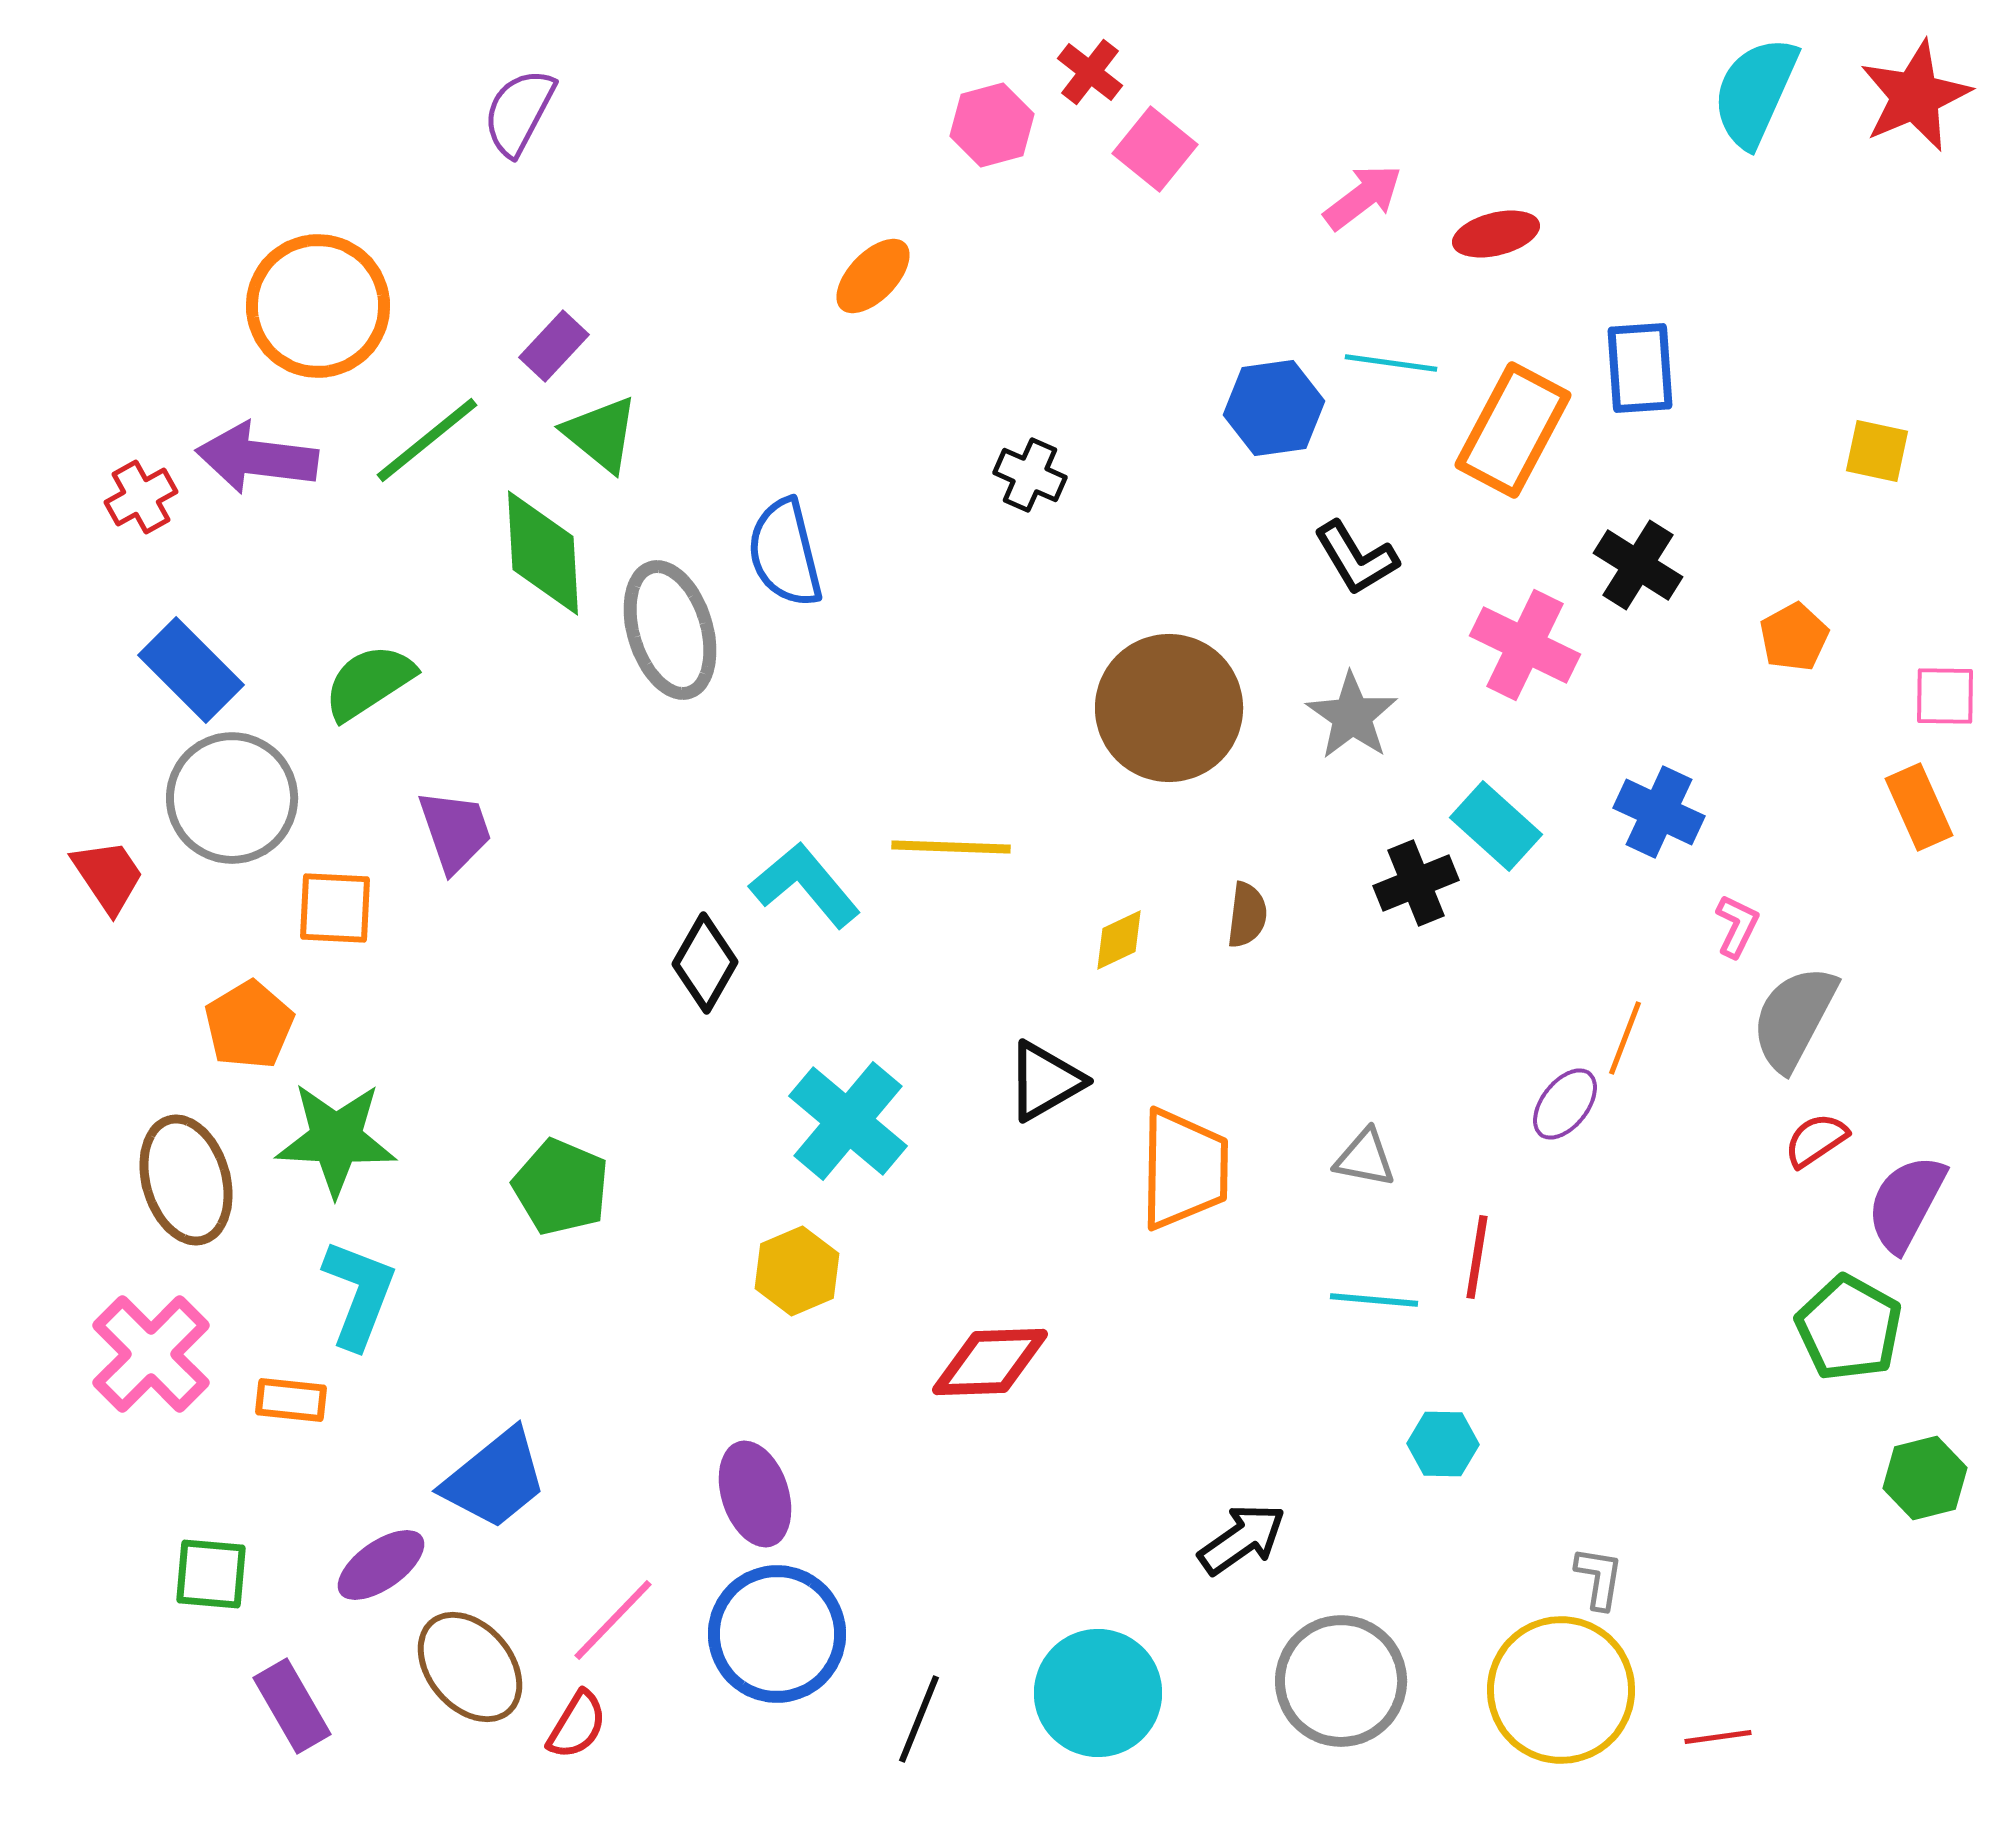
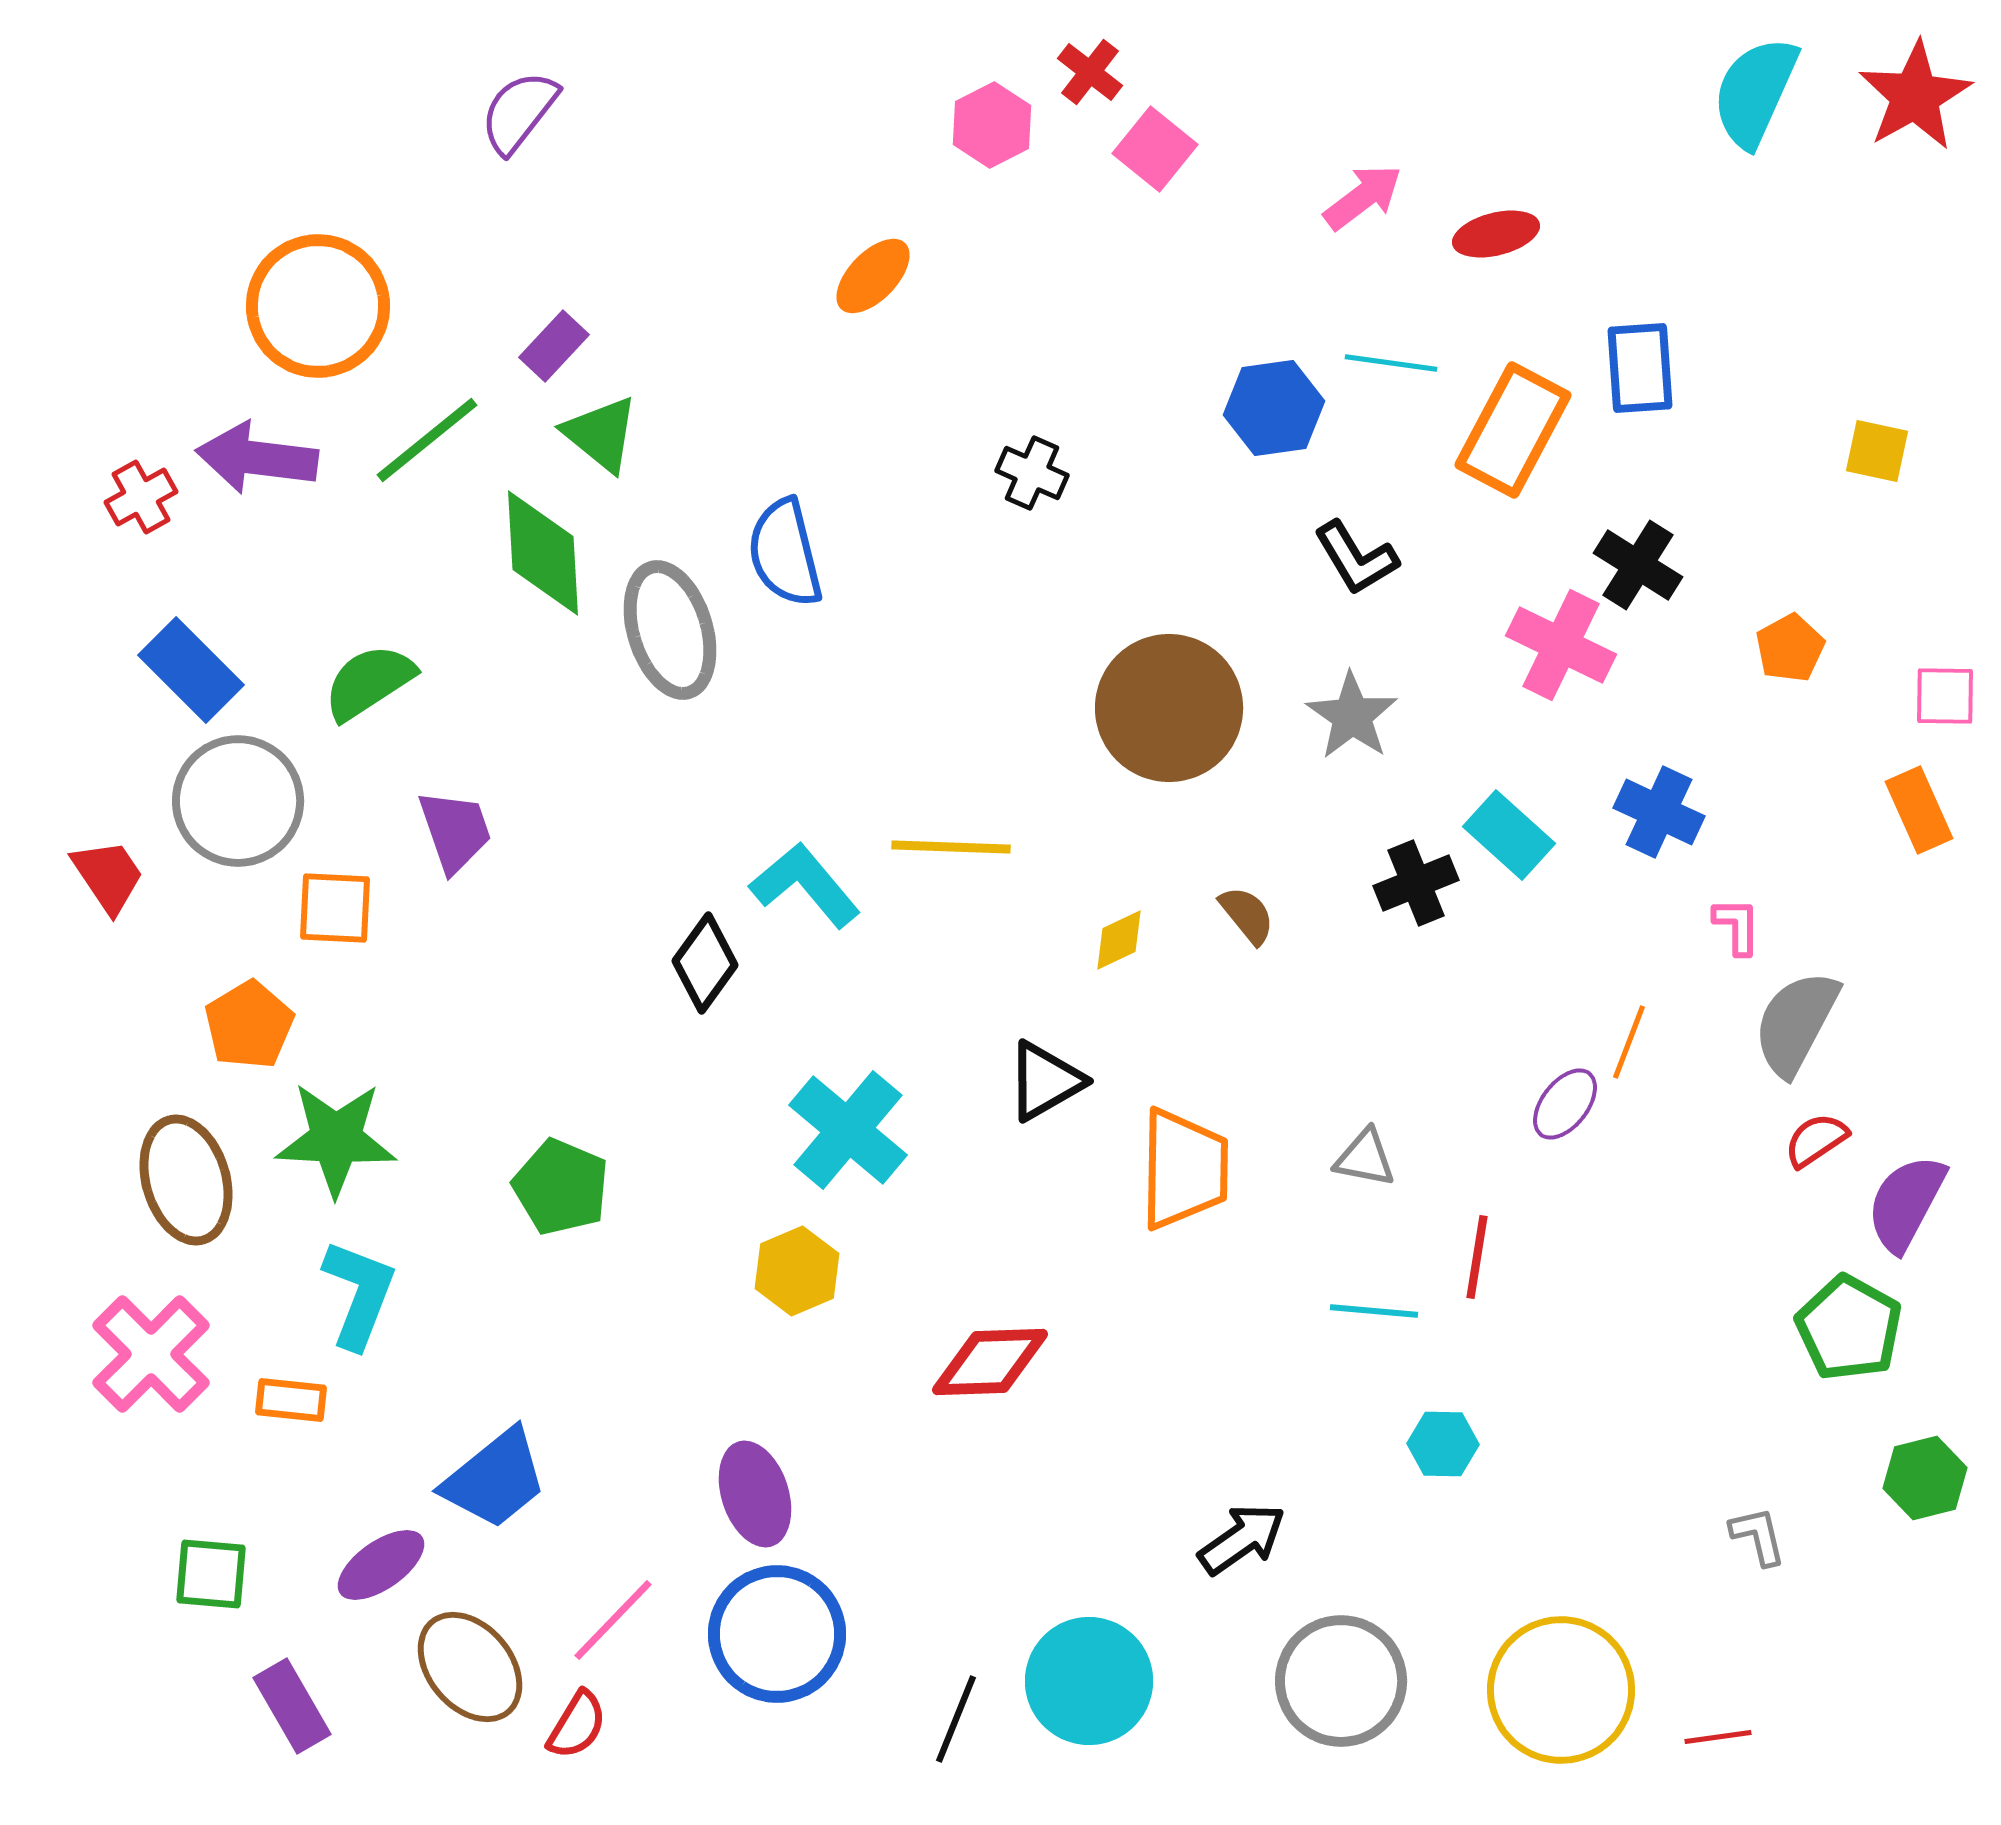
red star at (1915, 96): rotated 6 degrees counterclockwise
purple semicircle at (519, 112): rotated 10 degrees clockwise
pink hexagon at (992, 125): rotated 12 degrees counterclockwise
black cross at (1030, 475): moved 2 px right, 2 px up
orange pentagon at (1794, 637): moved 4 px left, 11 px down
pink cross at (1525, 645): moved 36 px right
gray circle at (232, 798): moved 6 px right, 3 px down
orange rectangle at (1919, 807): moved 3 px down
cyan rectangle at (1496, 826): moved 13 px right, 9 px down
brown semicircle at (1247, 915): rotated 46 degrees counterclockwise
pink L-shape at (1737, 926): rotated 26 degrees counterclockwise
black diamond at (705, 963): rotated 6 degrees clockwise
gray semicircle at (1794, 1018): moved 2 px right, 5 px down
orange line at (1625, 1038): moved 4 px right, 4 px down
cyan cross at (848, 1121): moved 9 px down
cyan line at (1374, 1300): moved 11 px down
gray L-shape at (1599, 1578): moved 159 px right, 42 px up; rotated 22 degrees counterclockwise
cyan circle at (1098, 1693): moved 9 px left, 12 px up
black line at (919, 1719): moved 37 px right
